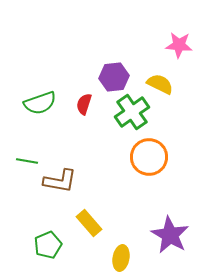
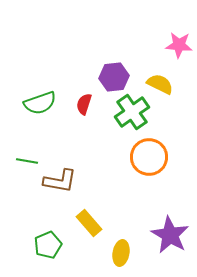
yellow ellipse: moved 5 px up
